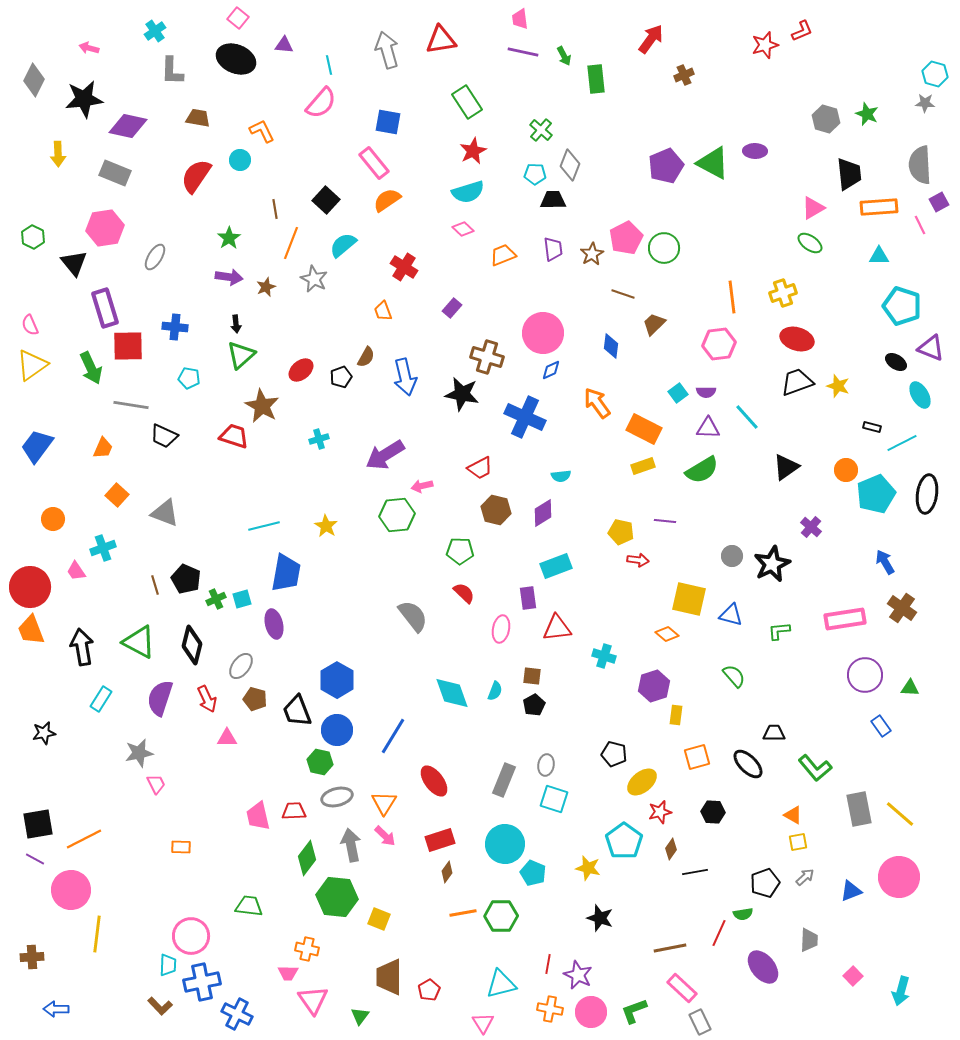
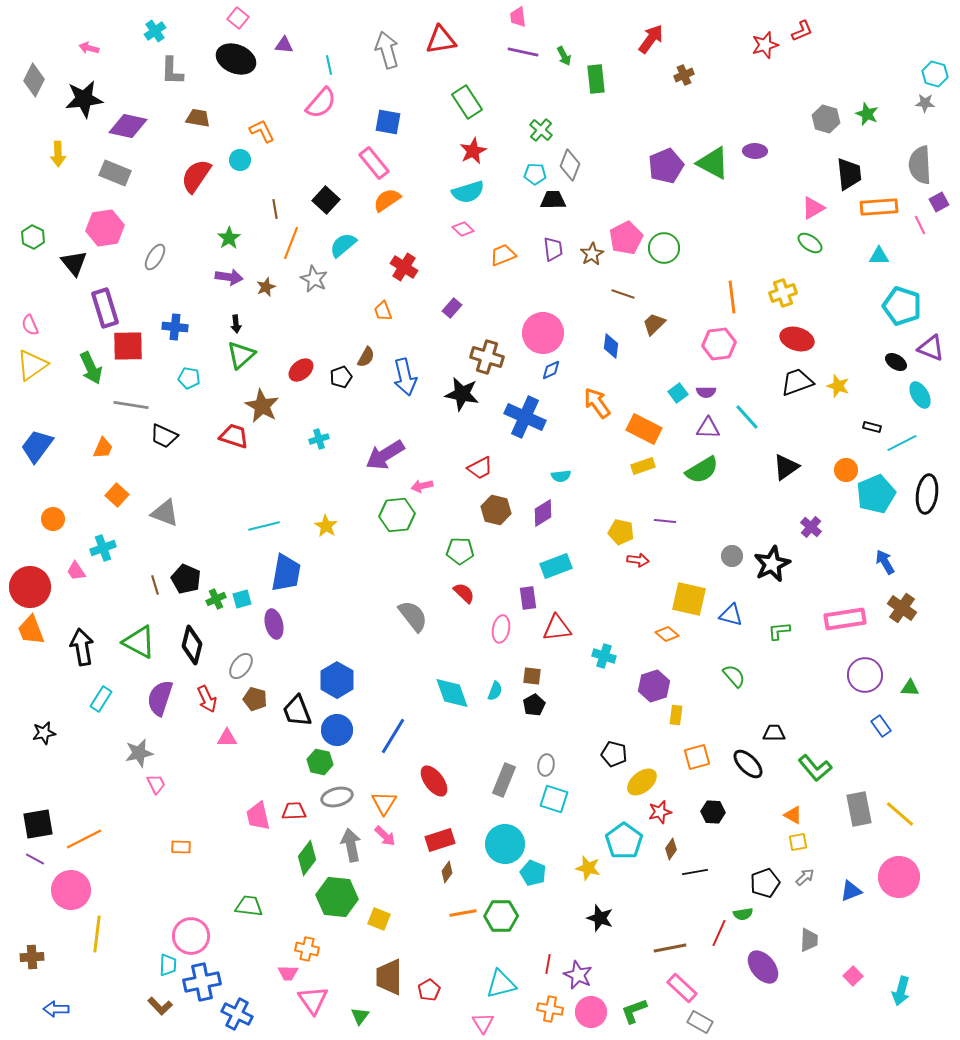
pink trapezoid at (520, 19): moved 2 px left, 2 px up
gray rectangle at (700, 1022): rotated 35 degrees counterclockwise
